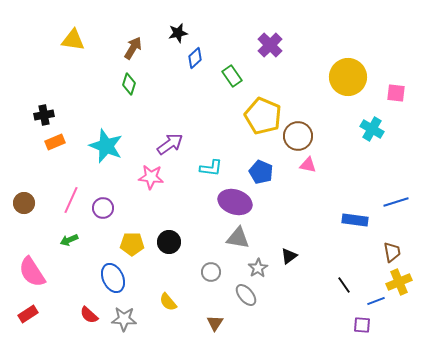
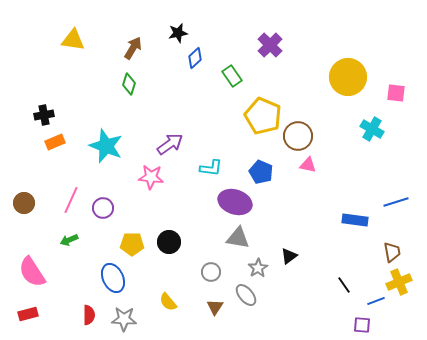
red rectangle at (28, 314): rotated 18 degrees clockwise
red semicircle at (89, 315): rotated 132 degrees counterclockwise
brown triangle at (215, 323): moved 16 px up
